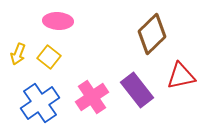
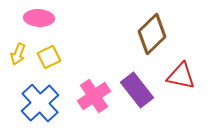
pink ellipse: moved 19 px left, 3 px up
yellow square: rotated 25 degrees clockwise
red triangle: rotated 24 degrees clockwise
pink cross: moved 2 px right, 1 px up
blue cross: rotated 9 degrees counterclockwise
